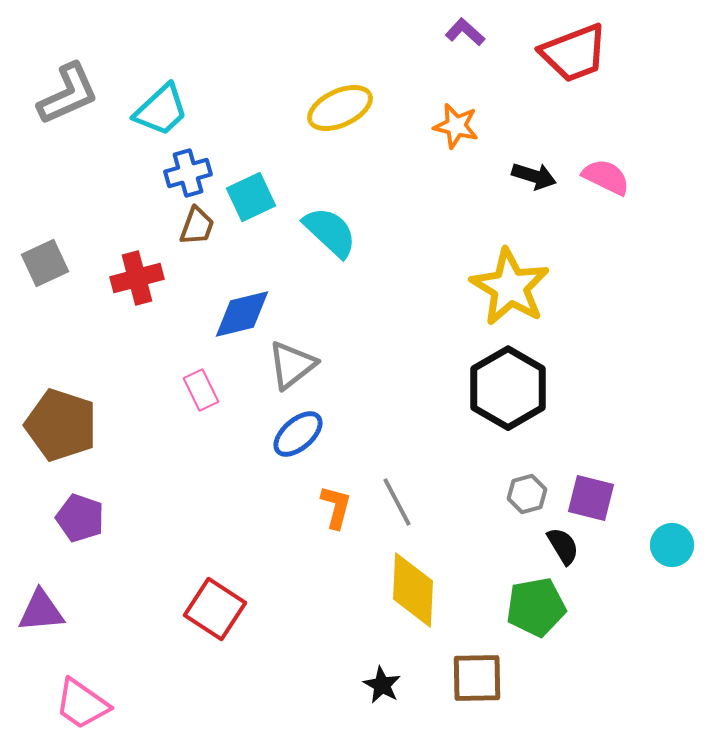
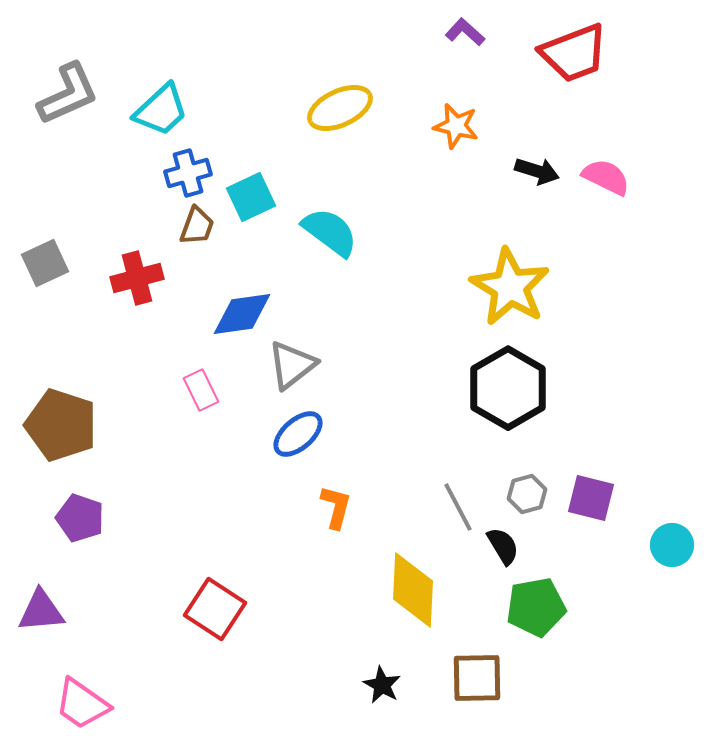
black arrow: moved 3 px right, 5 px up
cyan semicircle: rotated 6 degrees counterclockwise
blue diamond: rotated 6 degrees clockwise
gray line: moved 61 px right, 5 px down
black semicircle: moved 60 px left
